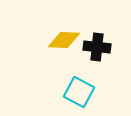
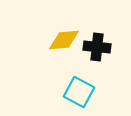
yellow diamond: rotated 8 degrees counterclockwise
